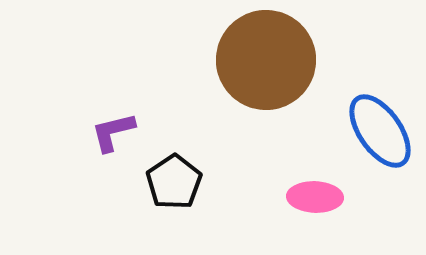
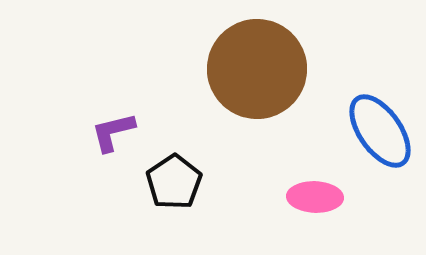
brown circle: moved 9 px left, 9 px down
